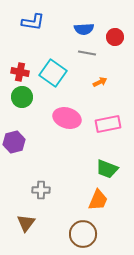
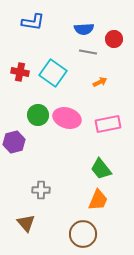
red circle: moved 1 px left, 2 px down
gray line: moved 1 px right, 1 px up
green circle: moved 16 px right, 18 px down
green trapezoid: moved 6 px left; rotated 30 degrees clockwise
brown triangle: rotated 18 degrees counterclockwise
